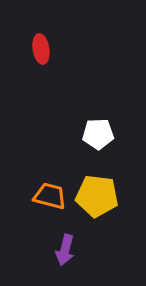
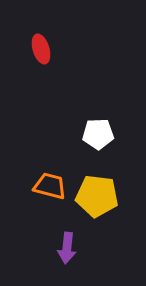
red ellipse: rotated 8 degrees counterclockwise
orange trapezoid: moved 10 px up
purple arrow: moved 2 px right, 2 px up; rotated 8 degrees counterclockwise
